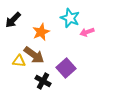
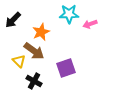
cyan star: moved 1 px left, 4 px up; rotated 24 degrees counterclockwise
pink arrow: moved 3 px right, 8 px up
brown arrow: moved 4 px up
yellow triangle: rotated 40 degrees clockwise
purple square: rotated 24 degrees clockwise
black cross: moved 9 px left
